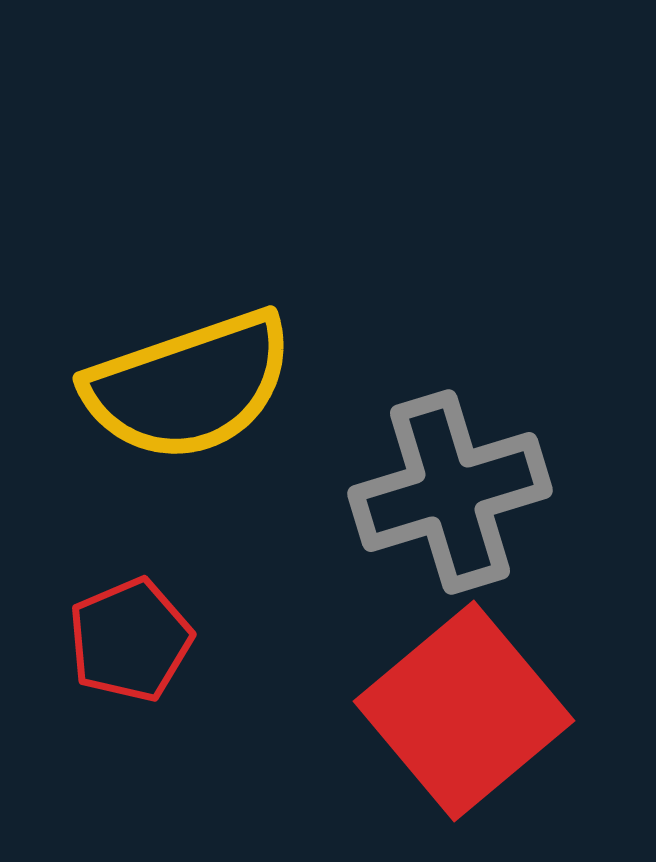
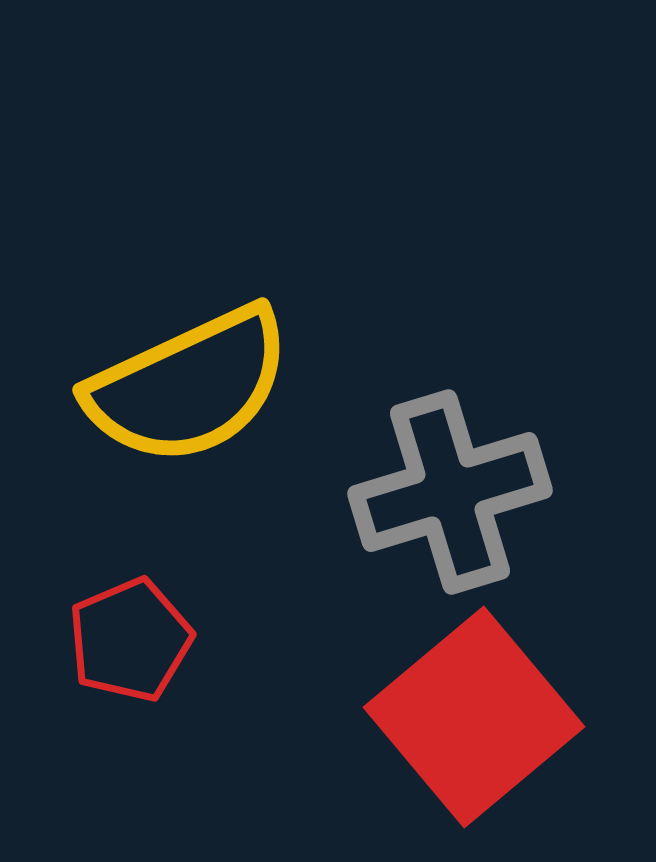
yellow semicircle: rotated 6 degrees counterclockwise
red square: moved 10 px right, 6 px down
